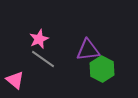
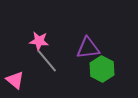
pink star: moved 2 px down; rotated 30 degrees clockwise
purple triangle: moved 2 px up
gray line: moved 4 px right, 2 px down; rotated 15 degrees clockwise
